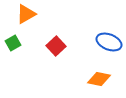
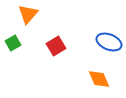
orange triangle: moved 2 px right; rotated 20 degrees counterclockwise
red square: rotated 12 degrees clockwise
orange diamond: rotated 55 degrees clockwise
